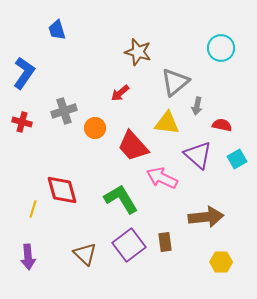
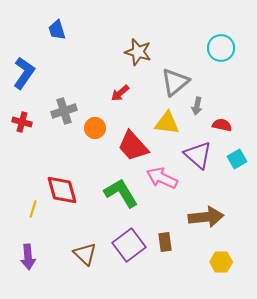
green L-shape: moved 6 px up
